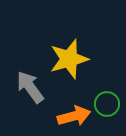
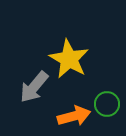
yellow star: rotated 27 degrees counterclockwise
gray arrow: moved 4 px right; rotated 104 degrees counterclockwise
